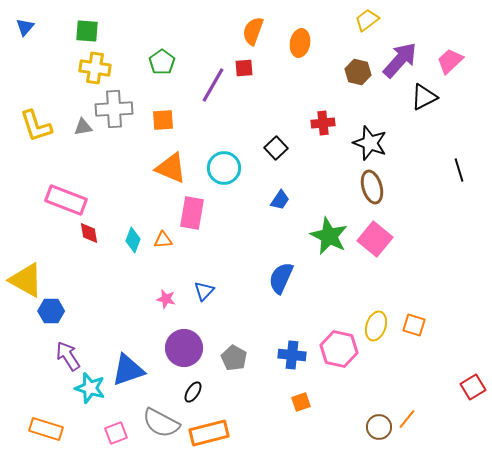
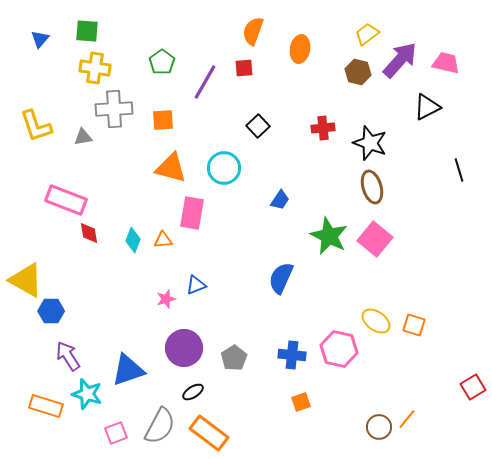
yellow trapezoid at (367, 20): moved 14 px down
blue triangle at (25, 27): moved 15 px right, 12 px down
orange ellipse at (300, 43): moved 6 px down
pink trapezoid at (450, 61): moved 4 px left, 2 px down; rotated 56 degrees clockwise
purple line at (213, 85): moved 8 px left, 3 px up
black triangle at (424, 97): moved 3 px right, 10 px down
red cross at (323, 123): moved 5 px down
gray triangle at (83, 127): moved 10 px down
black square at (276, 148): moved 18 px left, 22 px up
orange triangle at (171, 168): rotated 8 degrees counterclockwise
blue triangle at (204, 291): moved 8 px left, 6 px up; rotated 25 degrees clockwise
pink star at (166, 299): rotated 30 degrees counterclockwise
yellow ellipse at (376, 326): moved 5 px up; rotated 72 degrees counterclockwise
gray pentagon at (234, 358): rotated 10 degrees clockwise
cyan star at (90, 388): moved 3 px left, 6 px down
black ellipse at (193, 392): rotated 25 degrees clockwise
gray semicircle at (161, 423): moved 1 px left, 3 px down; rotated 90 degrees counterclockwise
orange rectangle at (46, 429): moved 23 px up
orange rectangle at (209, 433): rotated 51 degrees clockwise
